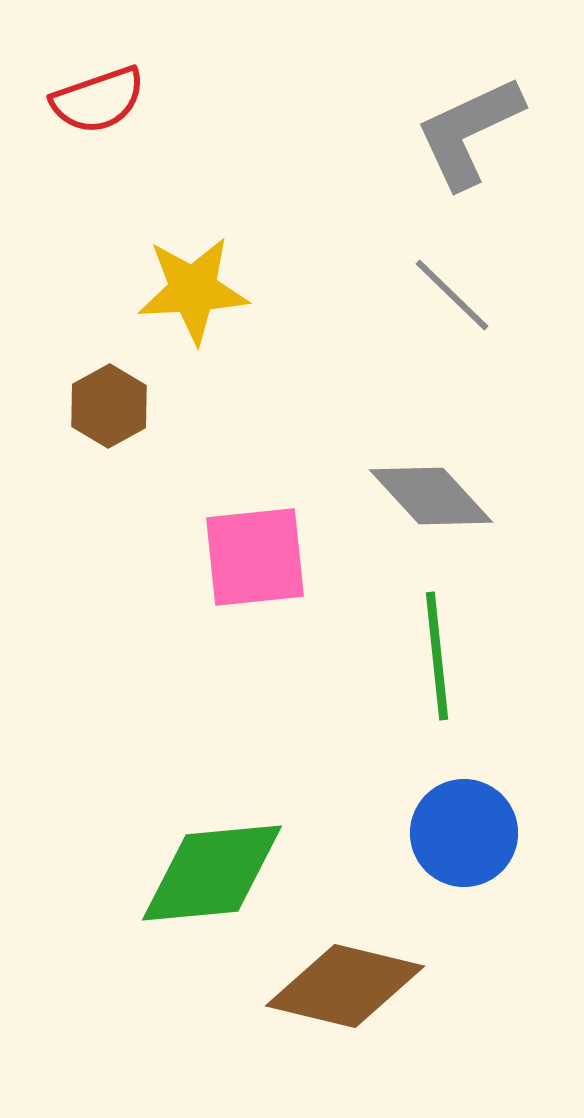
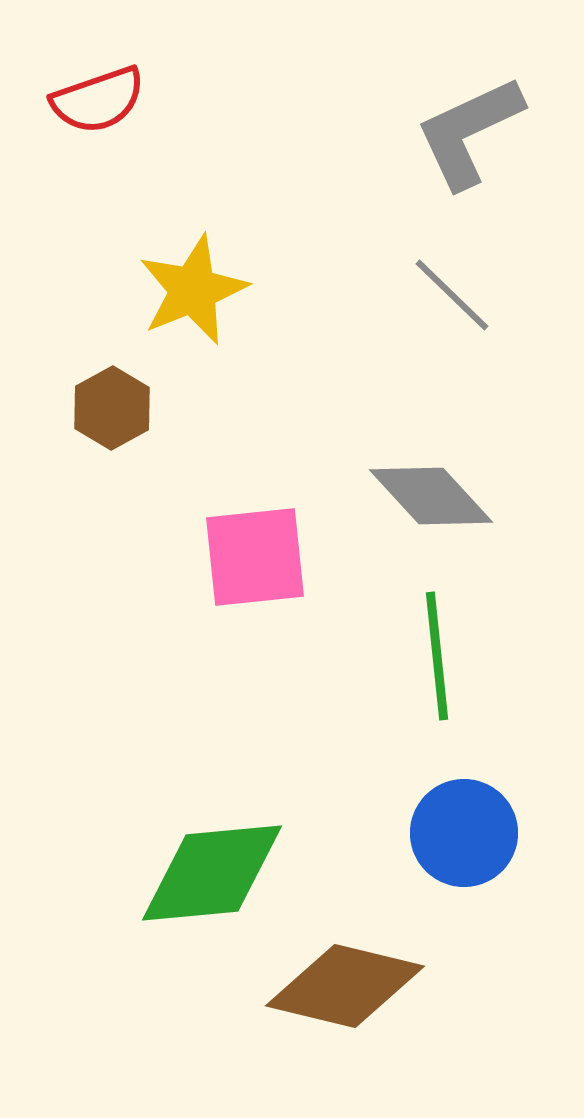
yellow star: rotated 19 degrees counterclockwise
brown hexagon: moved 3 px right, 2 px down
